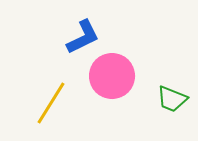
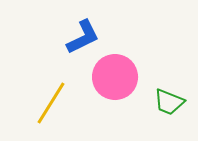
pink circle: moved 3 px right, 1 px down
green trapezoid: moved 3 px left, 3 px down
